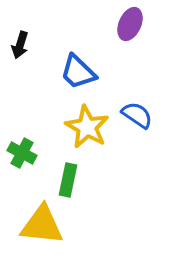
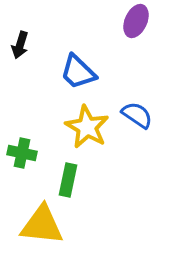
purple ellipse: moved 6 px right, 3 px up
green cross: rotated 16 degrees counterclockwise
